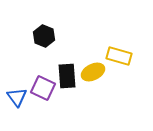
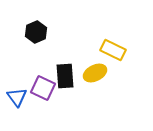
black hexagon: moved 8 px left, 4 px up; rotated 15 degrees clockwise
yellow rectangle: moved 6 px left, 6 px up; rotated 10 degrees clockwise
yellow ellipse: moved 2 px right, 1 px down
black rectangle: moved 2 px left
